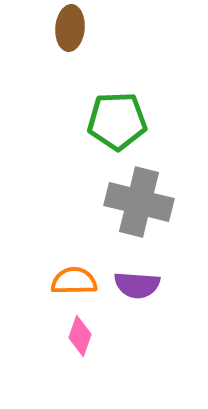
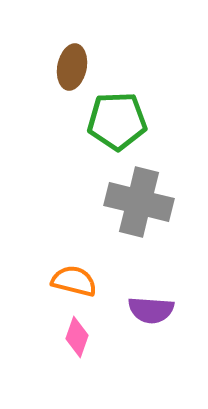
brown ellipse: moved 2 px right, 39 px down; rotated 6 degrees clockwise
orange semicircle: rotated 15 degrees clockwise
purple semicircle: moved 14 px right, 25 px down
pink diamond: moved 3 px left, 1 px down
